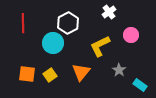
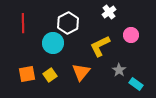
orange square: rotated 18 degrees counterclockwise
cyan rectangle: moved 4 px left, 1 px up
